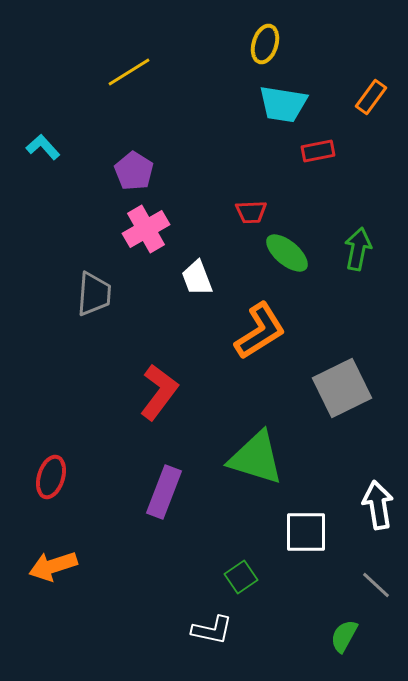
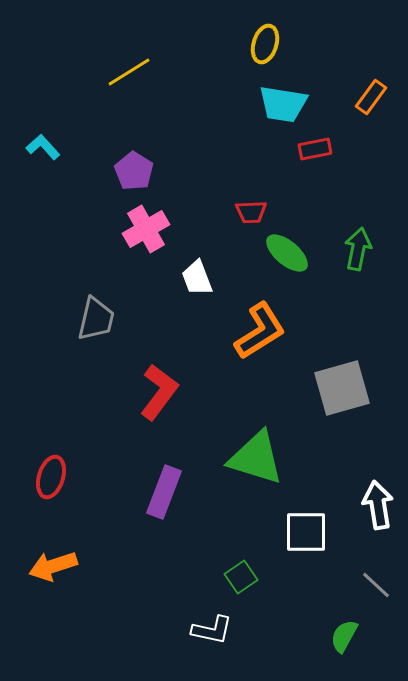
red rectangle: moved 3 px left, 2 px up
gray trapezoid: moved 2 px right, 25 px down; rotated 9 degrees clockwise
gray square: rotated 10 degrees clockwise
